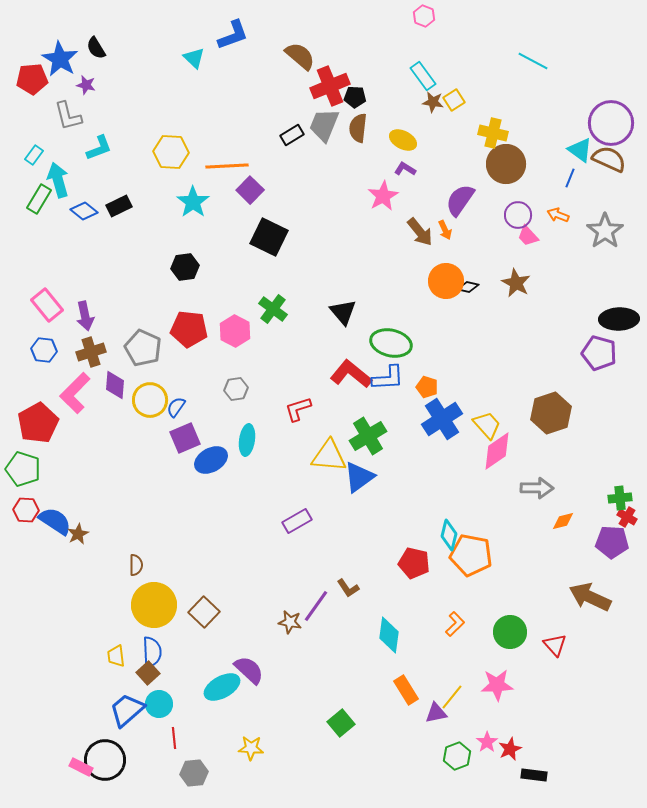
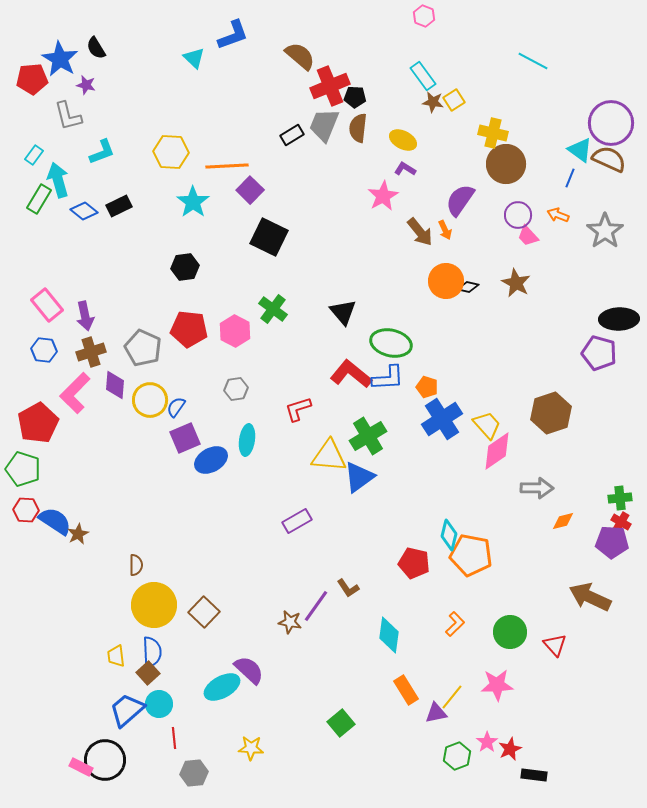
cyan L-shape at (99, 148): moved 3 px right, 4 px down
red cross at (627, 517): moved 6 px left, 5 px down
